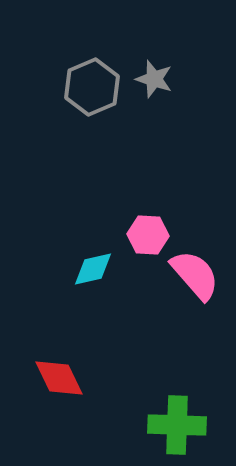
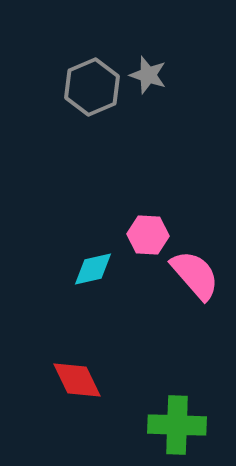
gray star: moved 6 px left, 4 px up
red diamond: moved 18 px right, 2 px down
